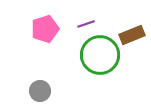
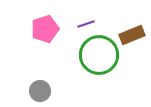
green circle: moved 1 px left
